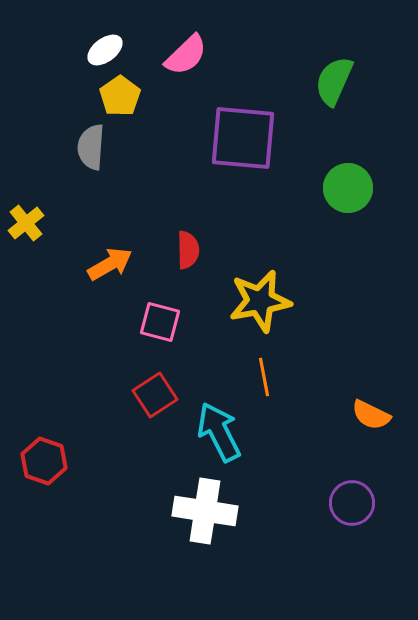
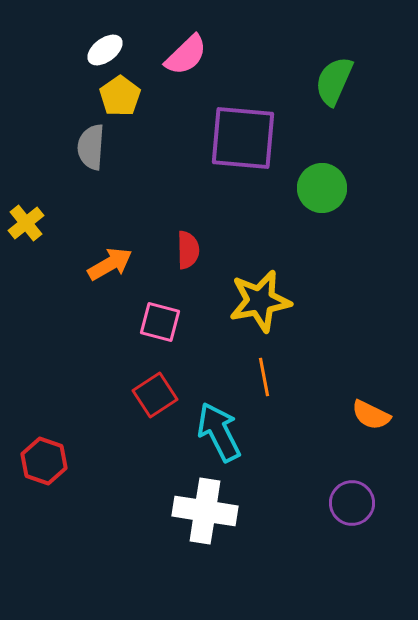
green circle: moved 26 px left
